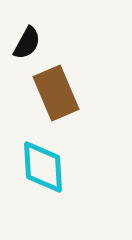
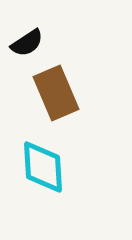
black semicircle: rotated 28 degrees clockwise
